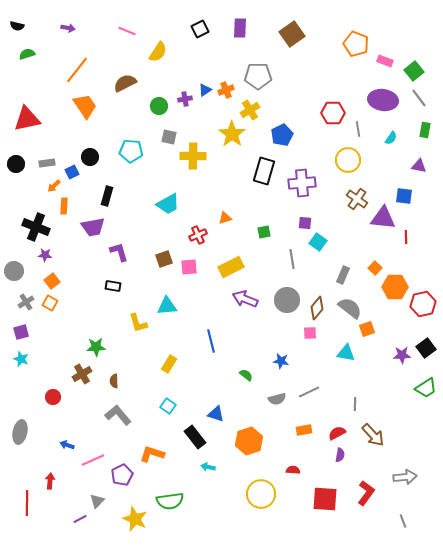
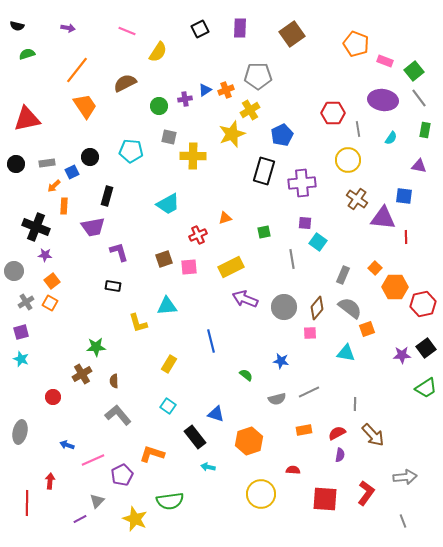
yellow star at (232, 134): rotated 16 degrees clockwise
gray circle at (287, 300): moved 3 px left, 7 px down
